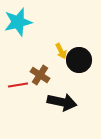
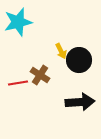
red line: moved 2 px up
black arrow: moved 18 px right; rotated 16 degrees counterclockwise
